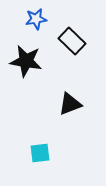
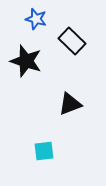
blue star: rotated 25 degrees clockwise
black star: rotated 8 degrees clockwise
cyan square: moved 4 px right, 2 px up
